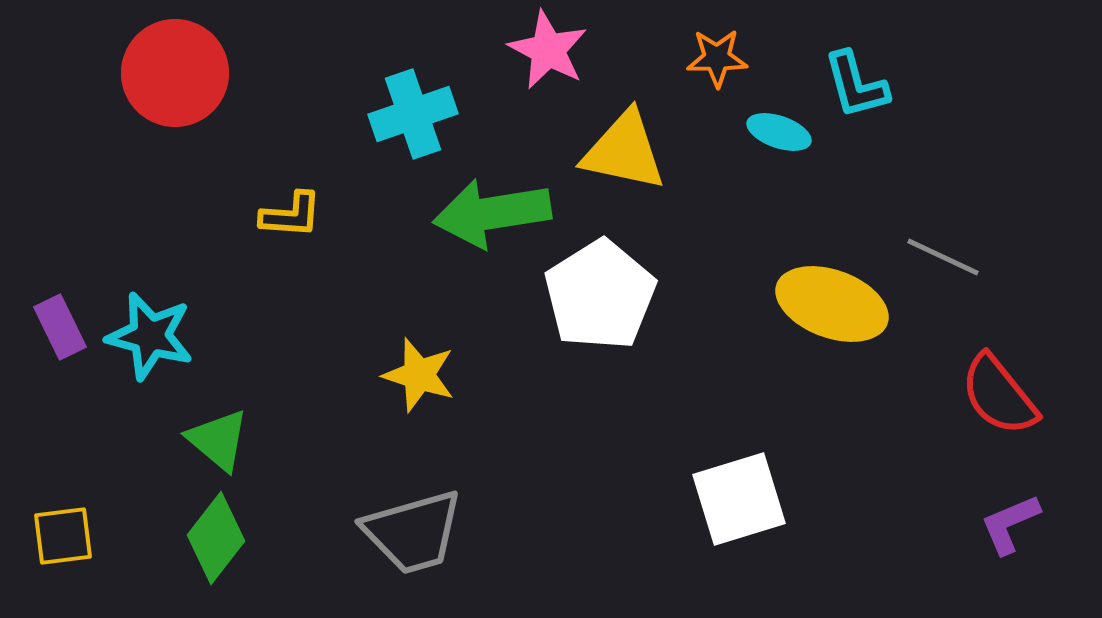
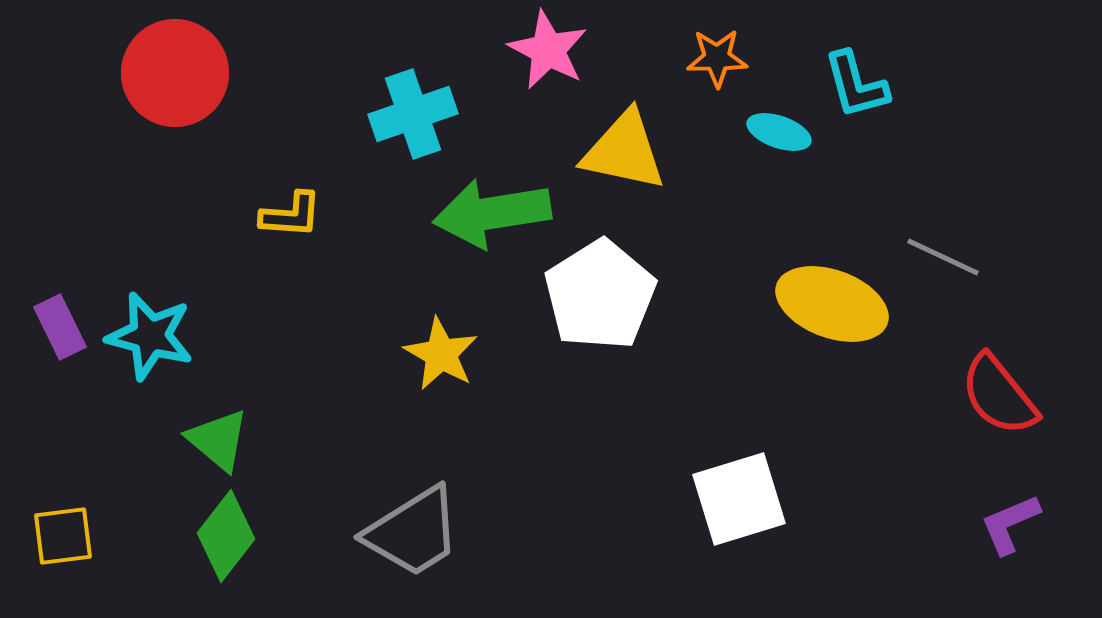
yellow star: moved 22 px right, 21 px up; rotated 12 degrees clockwise
gray trapezoid: rotated 16 degrees counterclockwise
green diamond: moved 10 px right, 2 px up
